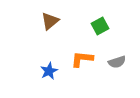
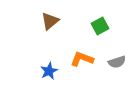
orange L-shape: rotated 15 degrees clockwise
